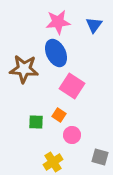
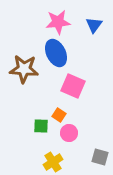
pink square: moved 1 px right; rotated 10 degrees counterclockwise
green square: moved 5 px right, 4 px down
pink circle: moved 3 px left, 2 px up
